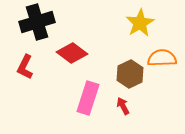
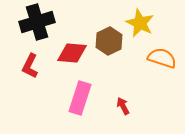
yellow star: rotated 16 degrees counterclockwise
red diamond: rotated 32 degrees counterclockwise
orange semicircle: rotated 20 degrees clockwise
red L-shape: moved 5 px right, 1 px up
brown hexagon: moved 21 px left, 33 px up
pink rectangle: moved 8 px left
